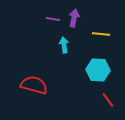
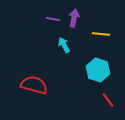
cyan arrow: rotated 21 degrees counterclockwise
cyan hexagon: rotated 15 degrees clockwise
